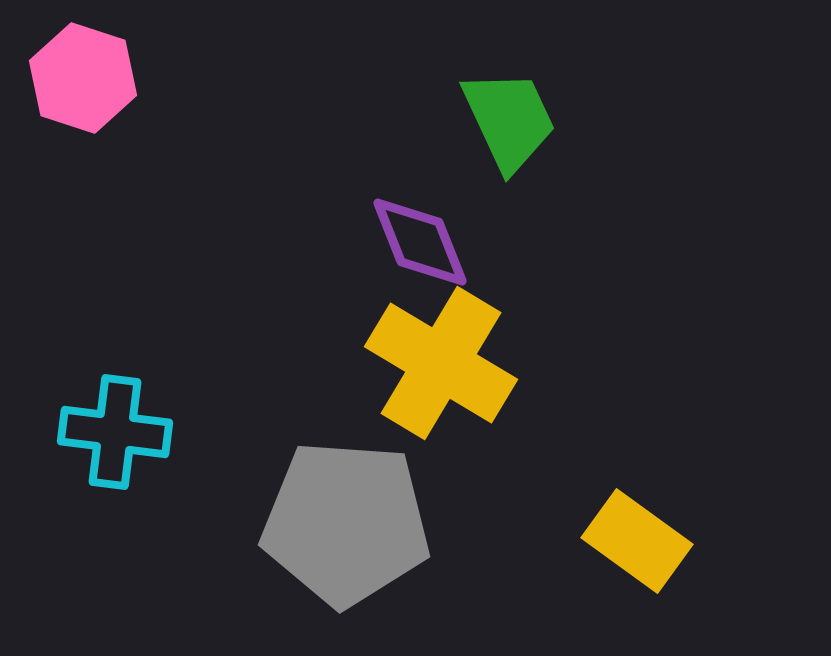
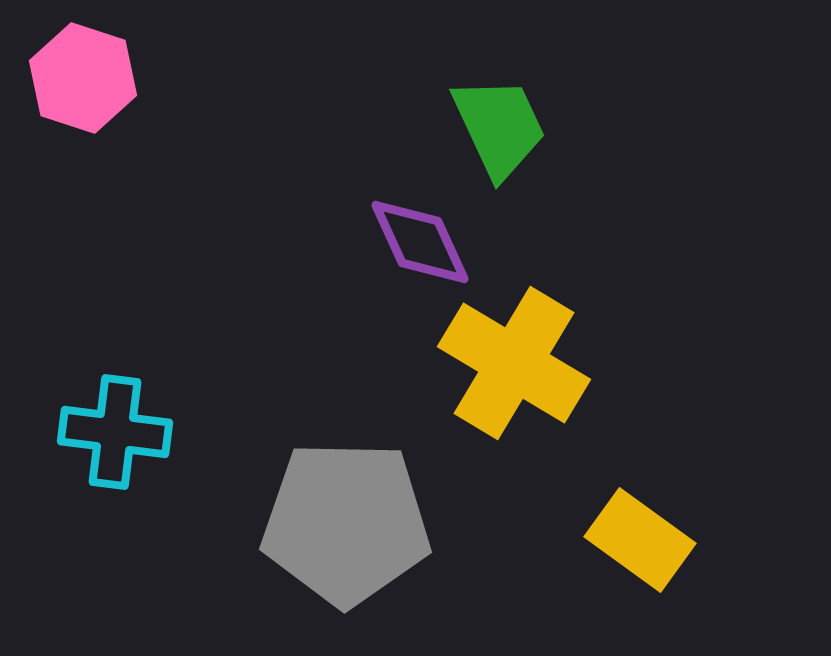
green trapezoid: moved 10 px left, 7 px down
purple diamond: rotated 3 degrees counterclockwise
yellow cross: moved 73 px right
gray pentagon: rotated 3 degrees counterclockwise
yellow rectangle: moved 3 px right, 1 px up
